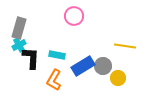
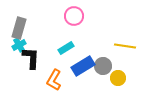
cyan rectangle: moved 9 px right, 7 px up; rotated 42 degrees counterclockwise
